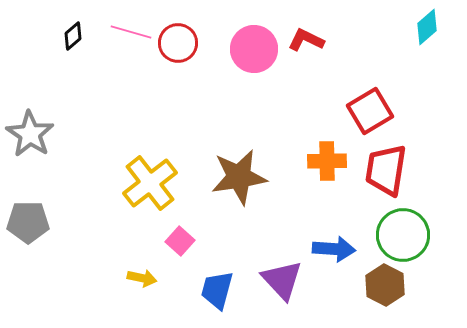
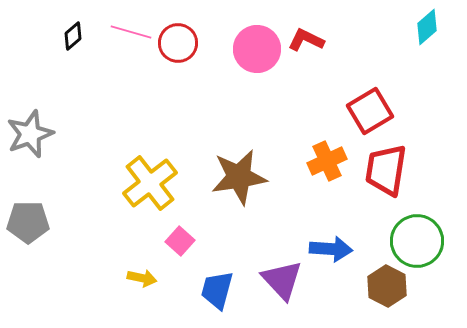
pink circle: moved 3 px right
gray star: rotated 18 degrees clockwise
orange cross: rotated 24 degrees counterclockwise
green circle: moved 14 px right, 6 px down
blue arrow: moved 3 px left
brown hexagon: moved 2 px right, 1 px down
